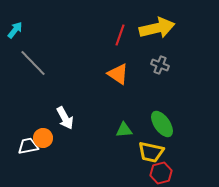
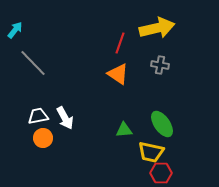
red line: moved 8 px down
gray cross: rotated 12 degrees counterclockwise
white trapezoid: moved 10 px right, 30 px up
red hexagon: rotated 15 degrees clockwise
